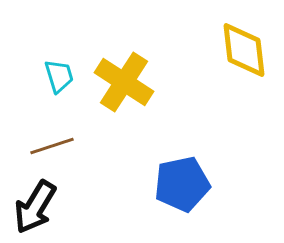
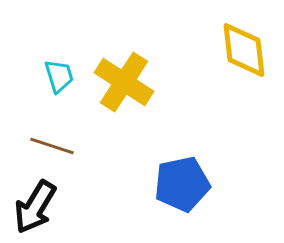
brown line: rotated 36 degrees clockwise
